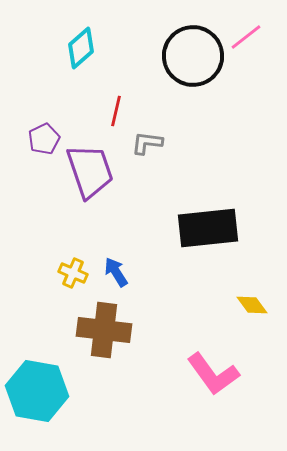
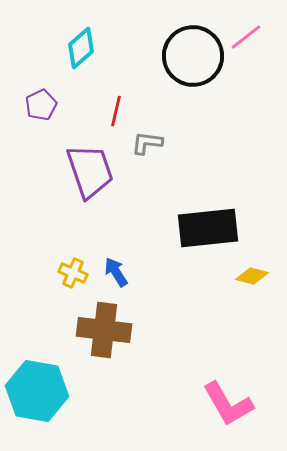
purple pentagon: moved 3 px left, 34 px up
yellow diamond: moved 29 px up; rotated 40 degrees counterclockwise
pink L-shape: moved 15 px right, 30 px down; rotated 6 degrees clockwise
